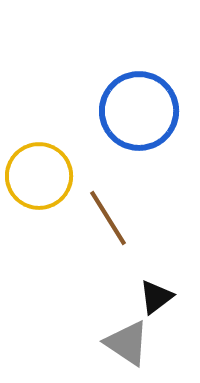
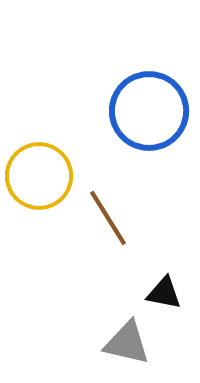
blue circle: moved 10 px right
black triangle: moved 8 px right, 4 px up; rotated 48 degrees clockwise
gray triangle: rotated 21 degrees counterclockwise
